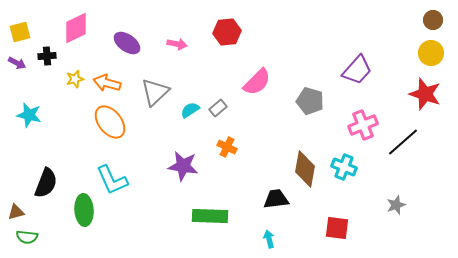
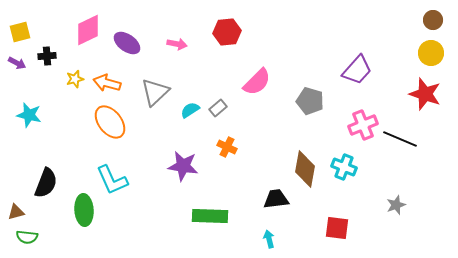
pink diamond: moved 12 px right, 2 px down
black line: moved 3 px left, 3 px up; rotated 64 degrees clockwise
